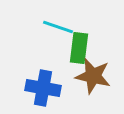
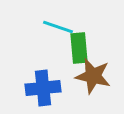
green rectangle: rotated 12 degrees counterclockwise
blue cross: rotated 16 degrees counterclockwise
